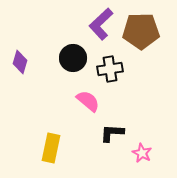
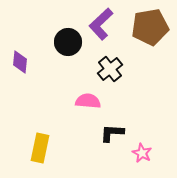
brown pentagon: moved 9 px right, 4 px up; rotated 9 degrees counterclockwise
black circle: moved 5 px left, 16 px up
purple diamond: rotated 10 degrees counterclockwise
black cross: rotated 30 degrees counterclockwise
pink semicircle: rotated 35 degrees counterclockwise
yellow rectangle: moved 11 px left
